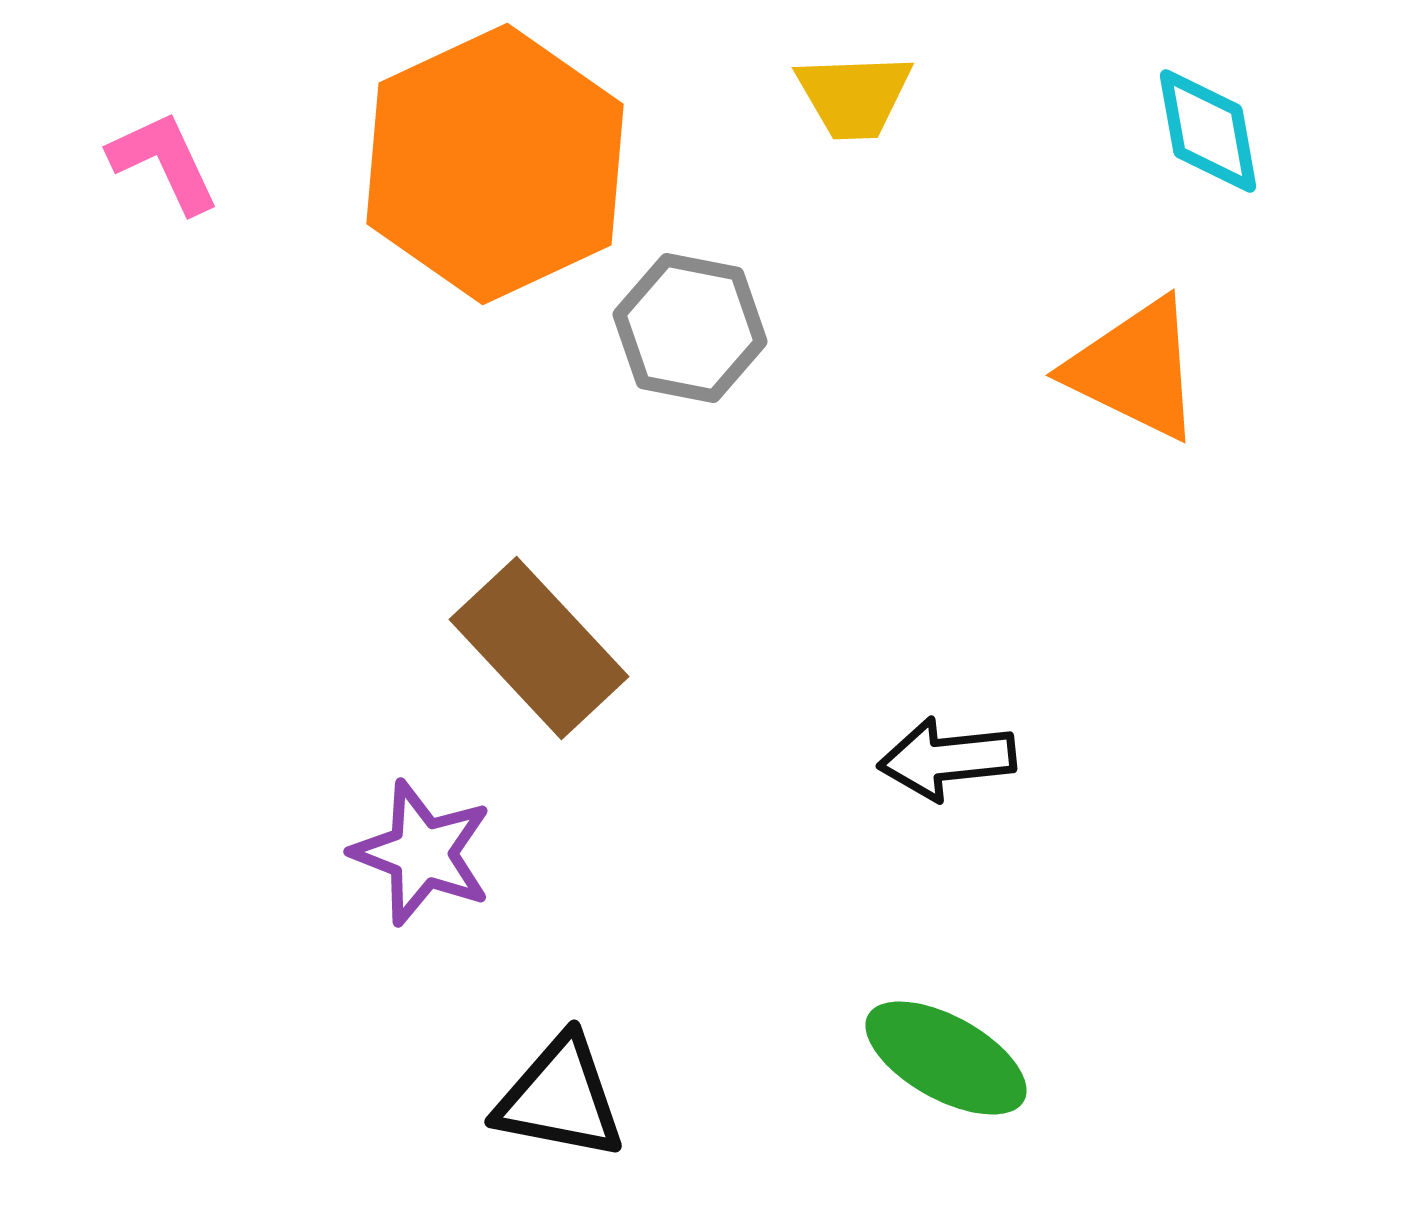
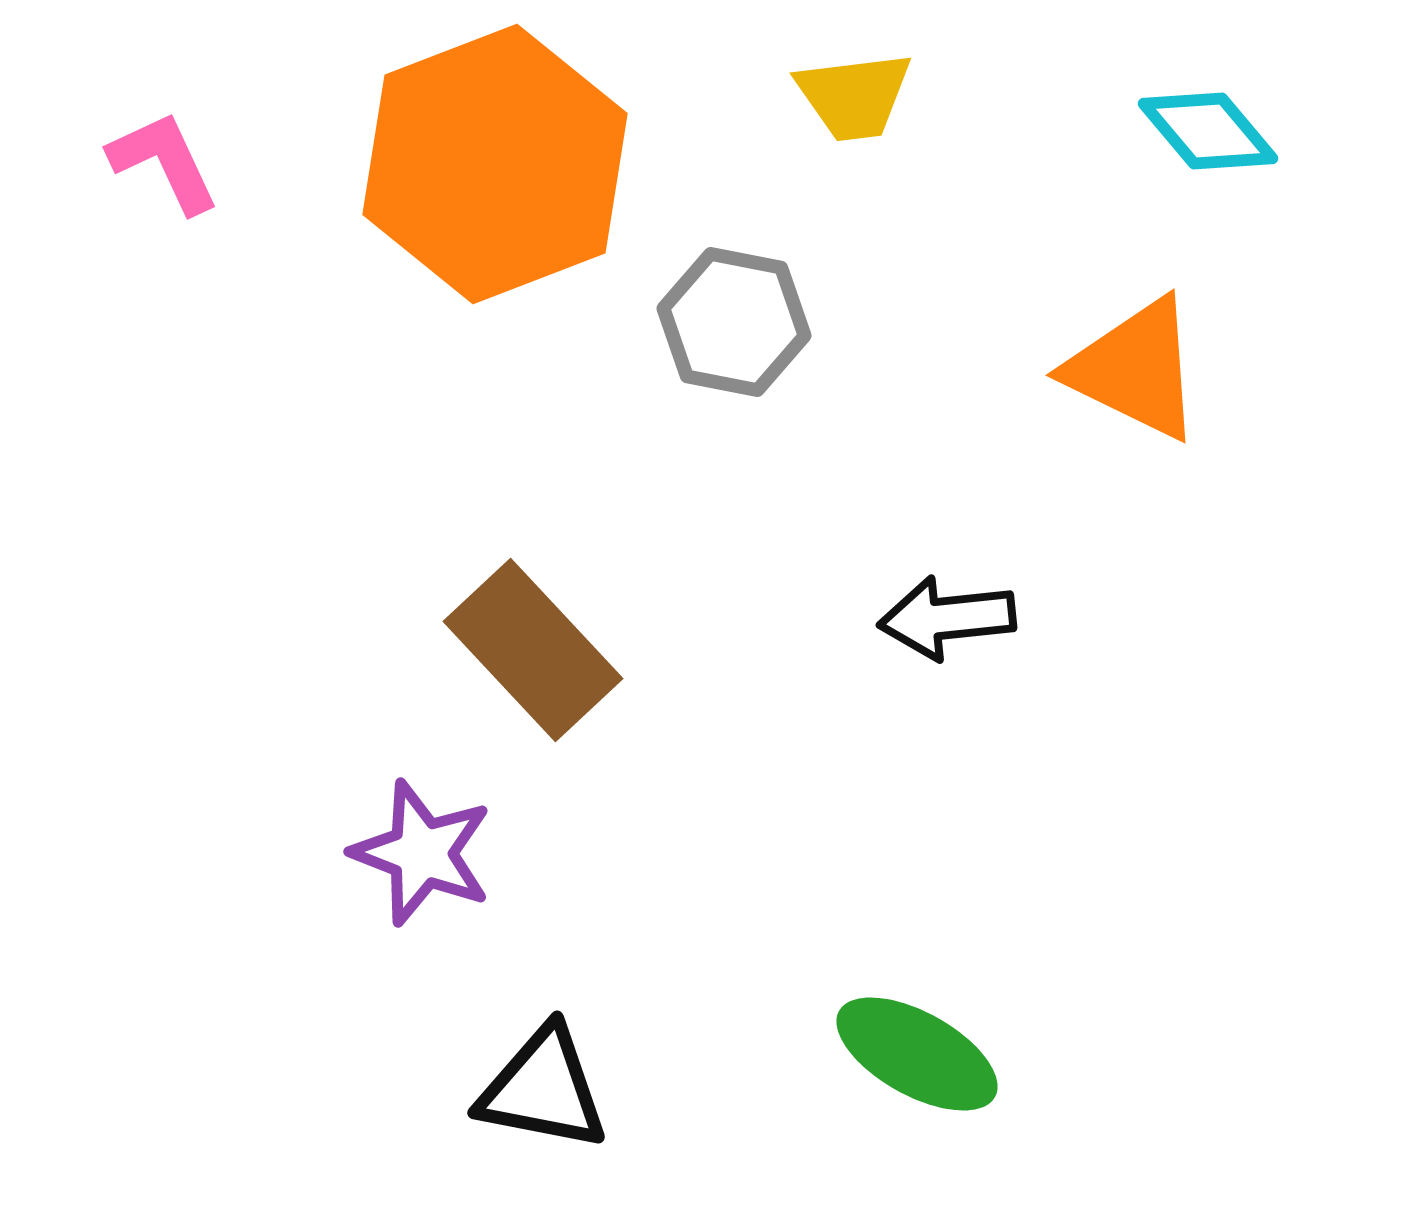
yellow trapezoid: rotated 5 degrees counterclockwise
cyan diamond: rotated 30 degrees counterclockwise
orange hexagon: rotated 4 degrees clockwise
gray hexagon: moved 44 px right, 6 px up
brown rectangle: moved 6 px left, 2 px down
black arrow: moved 141 px up
green ellipse: moved 29 px left, 4 px up
black triangle: moved 17 px left, 9 px up
